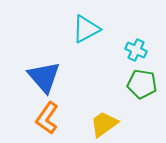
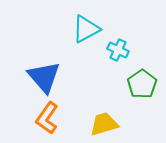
cyan cross: moved 18 px left
green pentagon: rotated 28 degrees clockwise
yellow trapezoid: rotated 20 degrees clockwise
